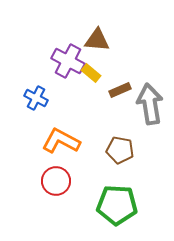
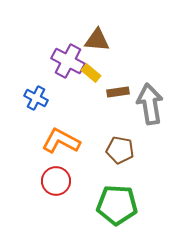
brown rectangle: moved 2 px left, 2 px down; rotated 15 degrees clockwise
